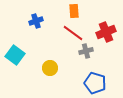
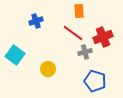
orange rectangle: moved 5 px right
red cross: moved 3 px left, 5 px down
gray cross: moved 1 px left, 1 px down
yellow circle: moved 2 px left, 1 px down
blue pentagon: moved 2 px up
